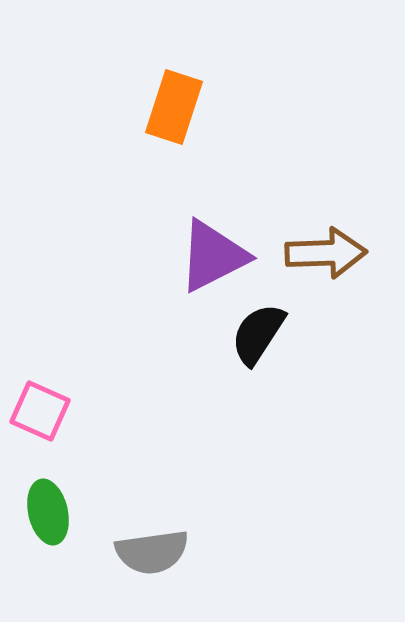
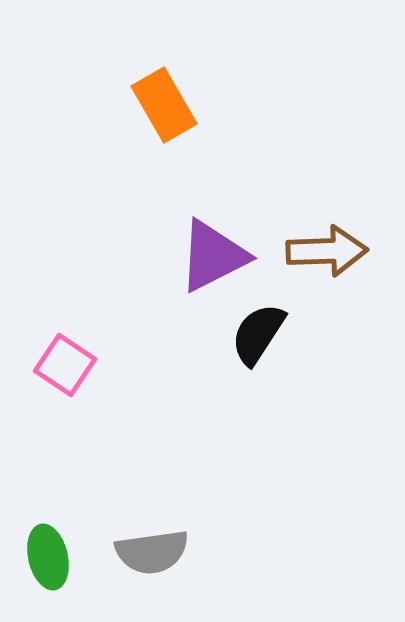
orange rectangle: moved 10 px left, 2 px up; rotated 48 degrees counterclockwise
brown arrow: moved 1 px right, 2 px up
pink square: moved 25 px right, 46 px up; rotated 10 degrees clockwise
green ellipse: moved 45 px down
